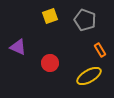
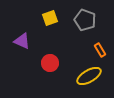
yellow square: moved 2 px down
purple triangle: moved 4 px right, 6 px up
